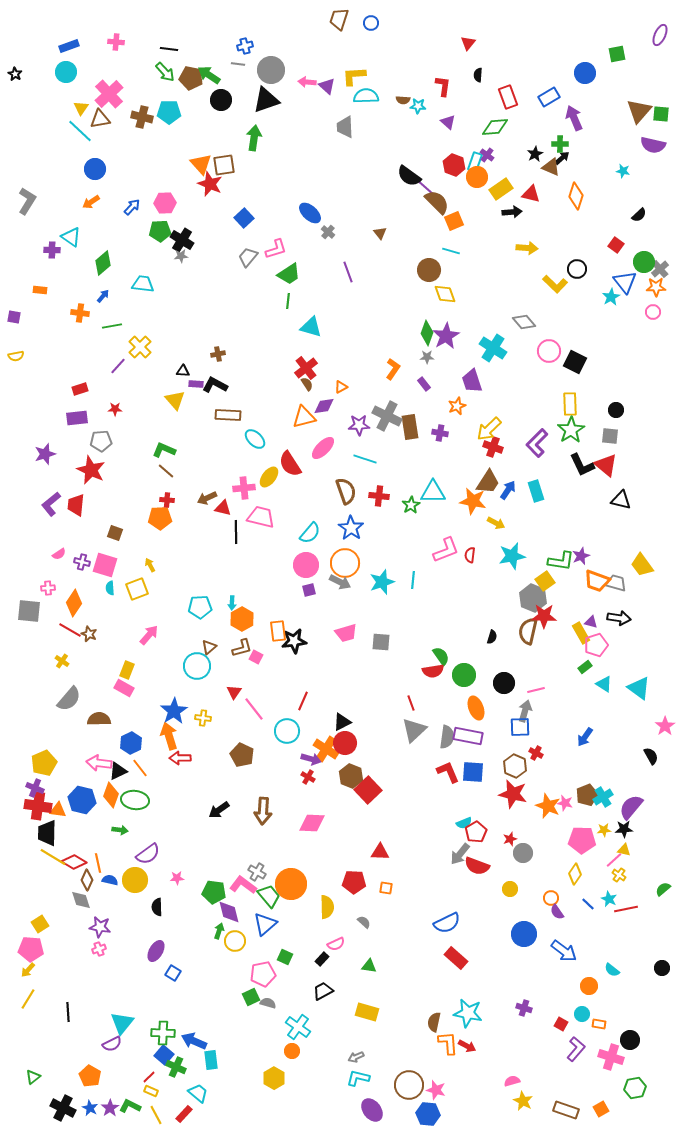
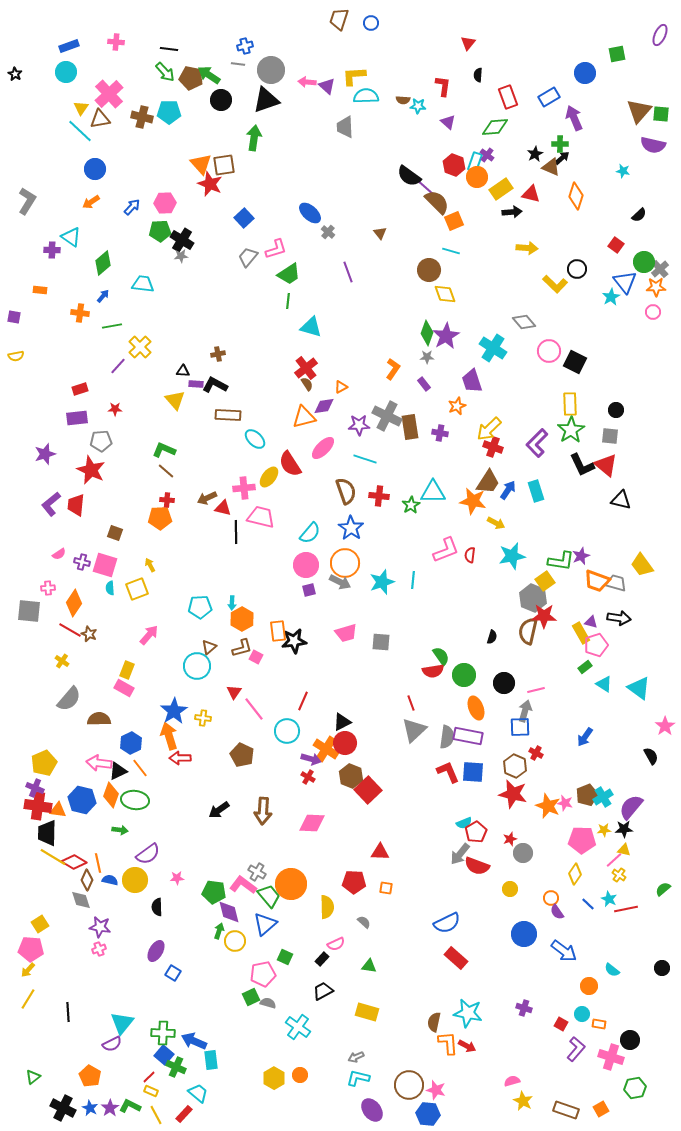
orange circle at (292, 1051): moved 8 px right, 24 px down
